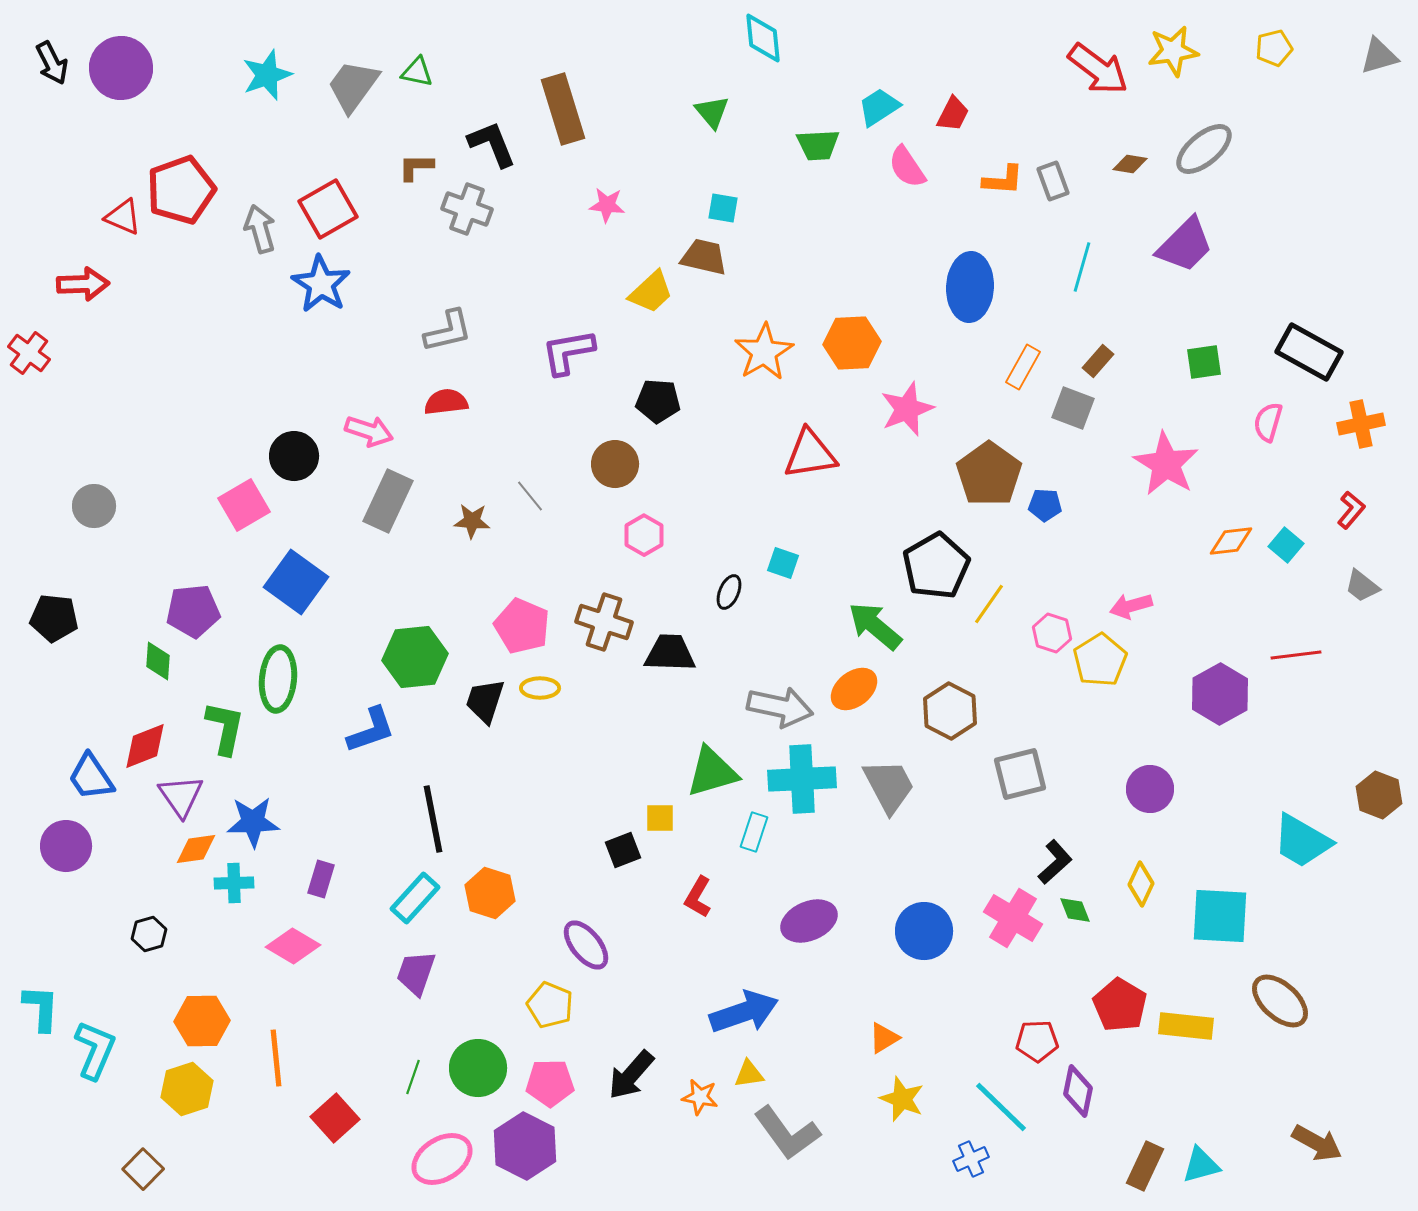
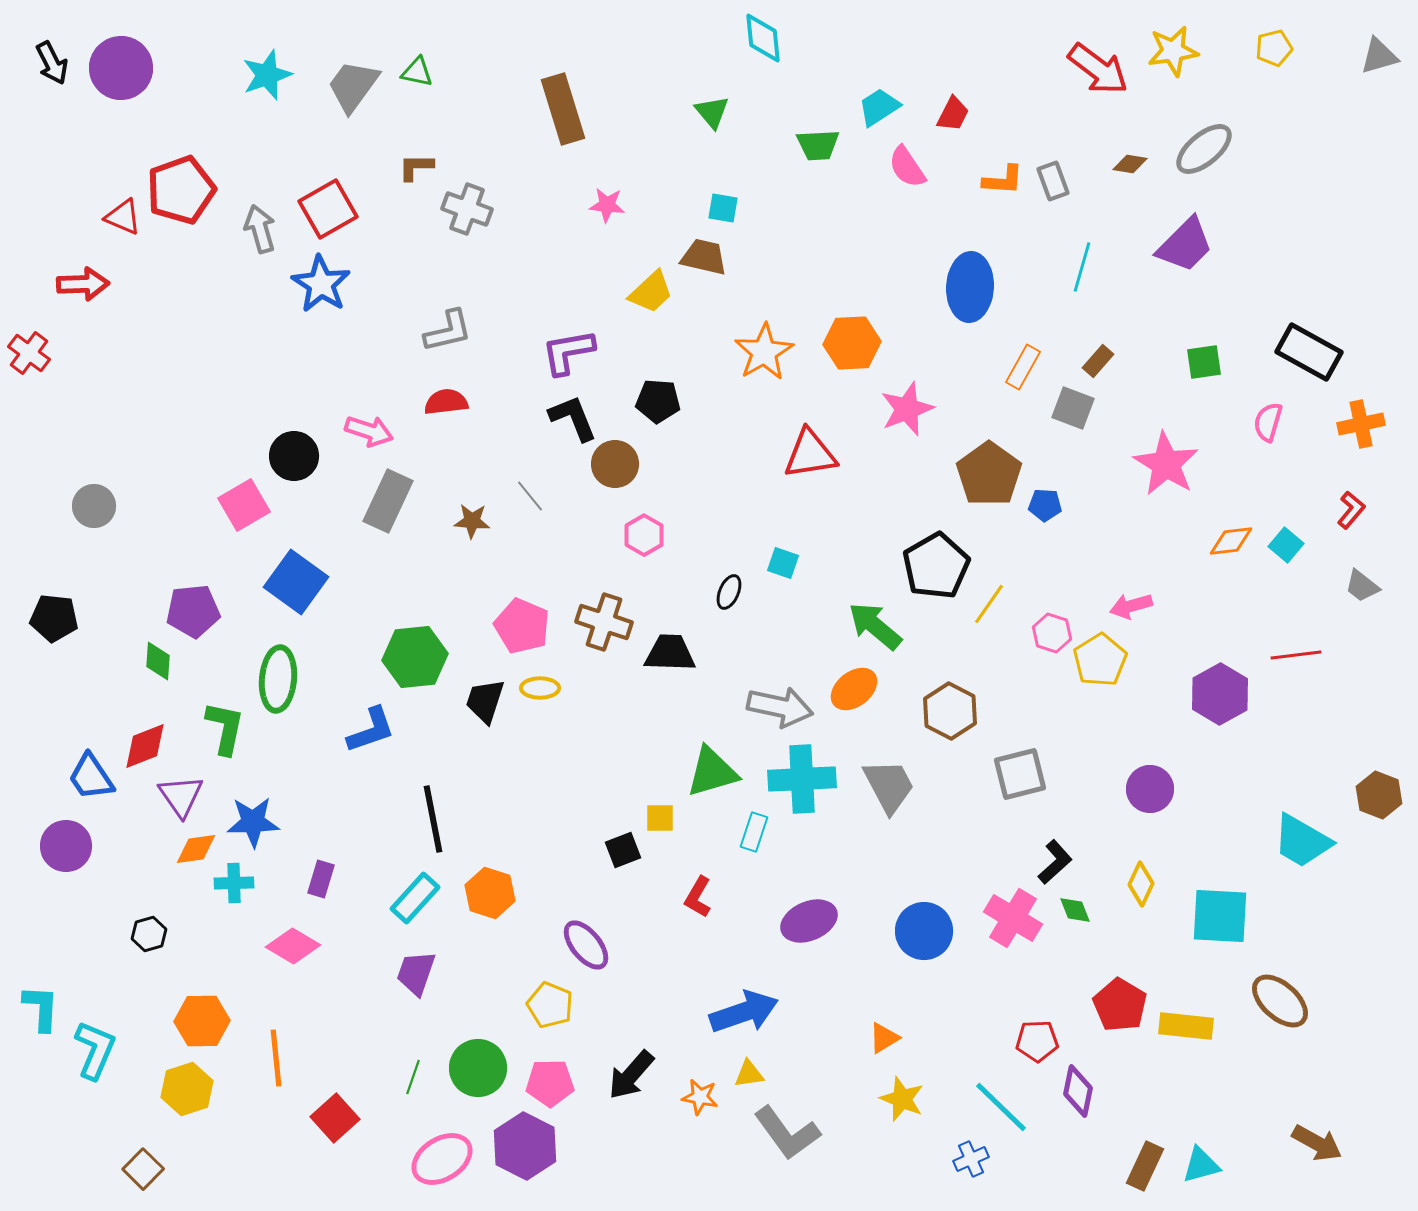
black L-shape at (492, 144): moved 81 px right, 274 px down
